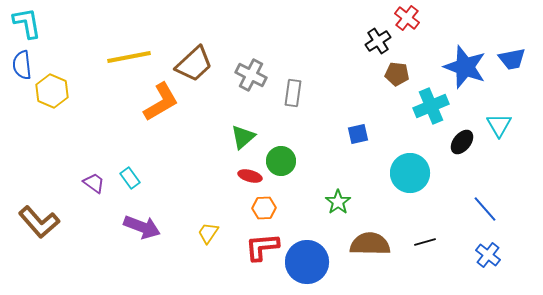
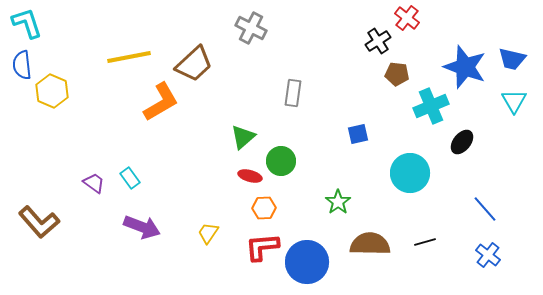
cyan L-shape: rotated 8 degrees counterclockwise
blue trapezoid: rotated 24 degrees clockwise
gray cross: moved 47 px up
cyan triangle: moved 15 px right, 24 px up
